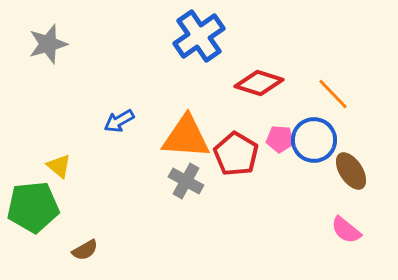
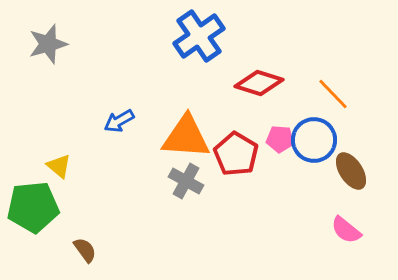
brown semicircle: rotated 96 degrees counterclockwise
